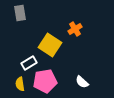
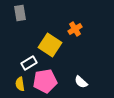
white semicircle: moved 1 px left
